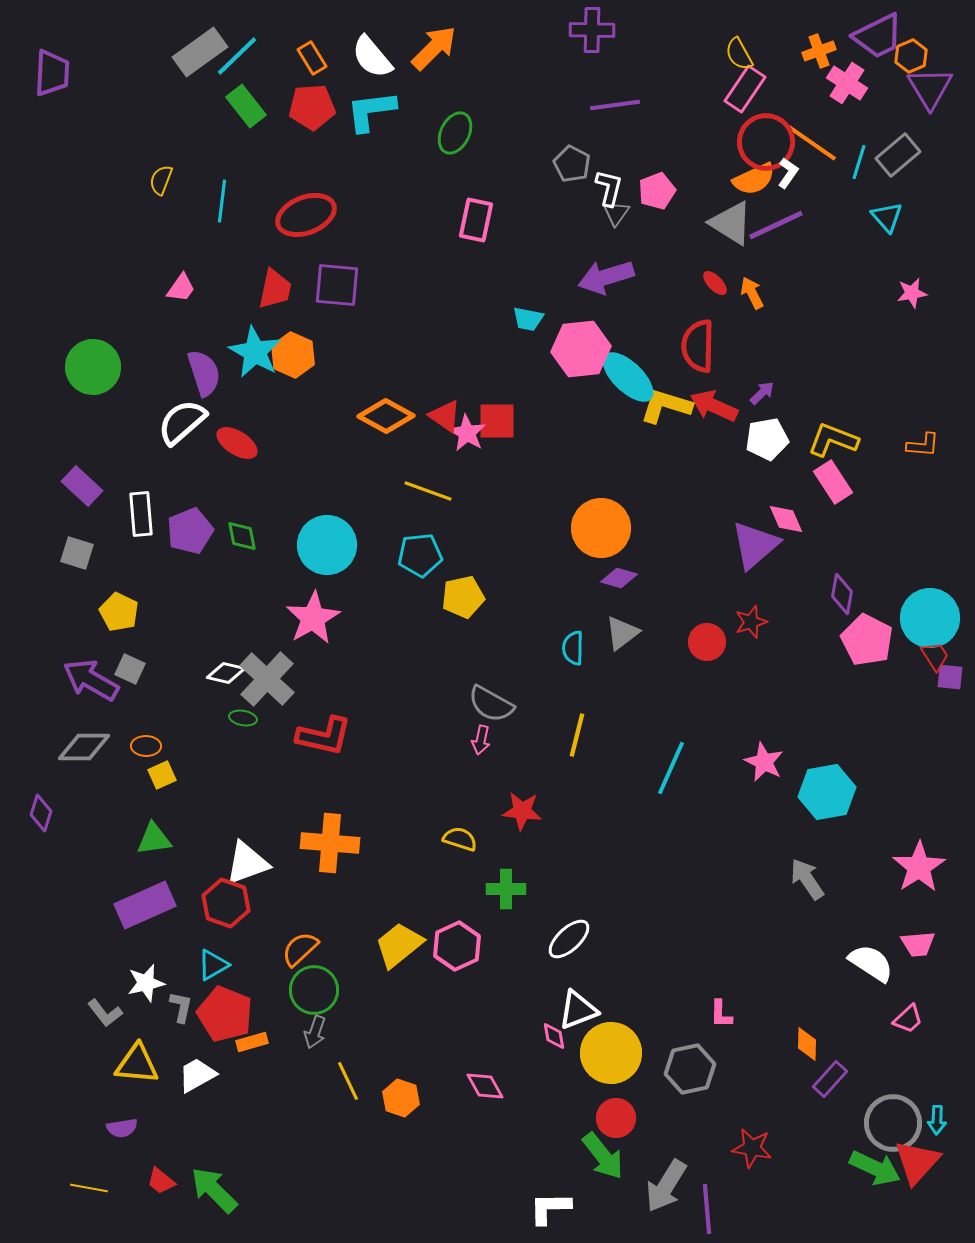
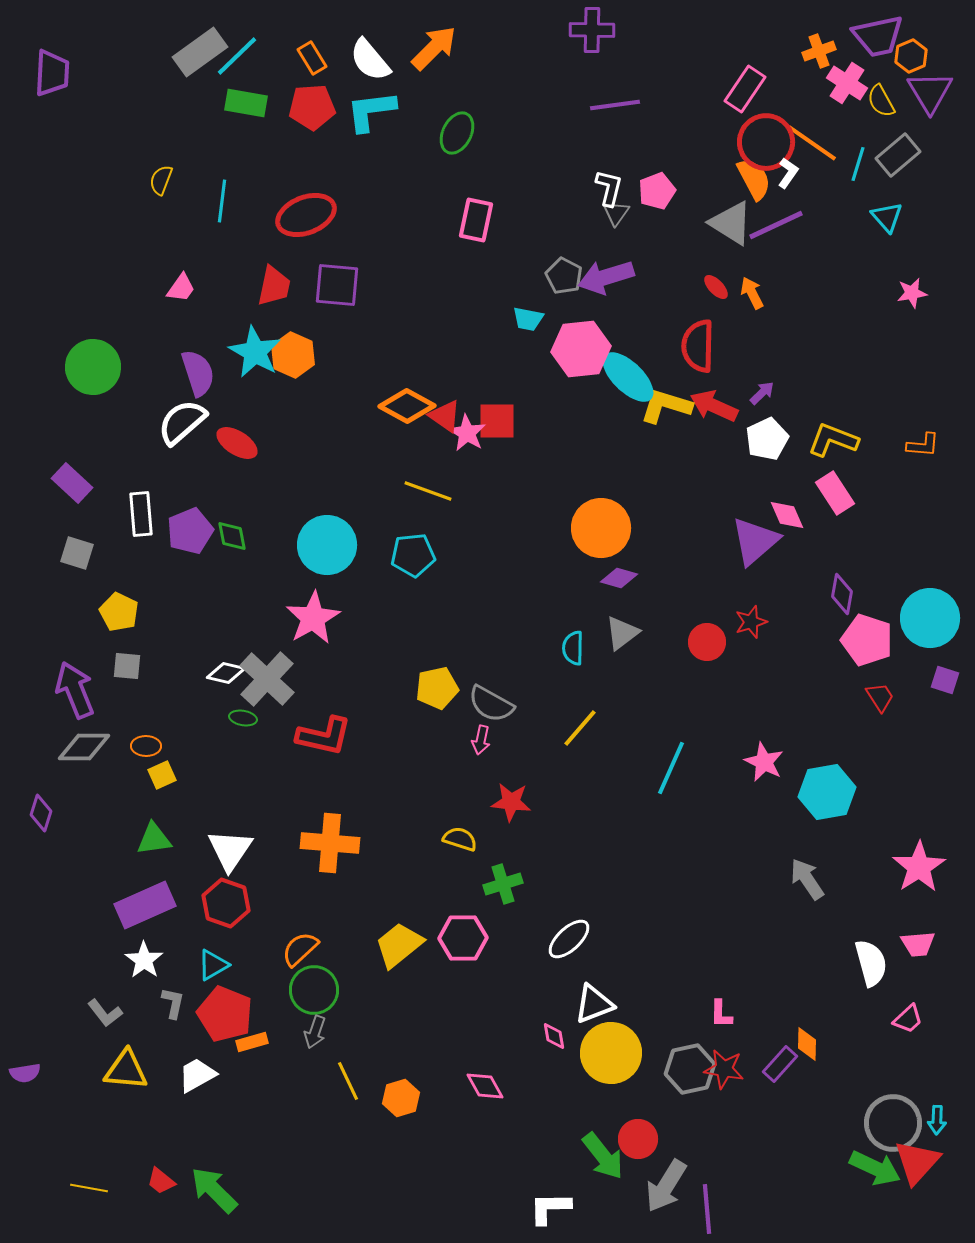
purple trapezoid at (878, 36): rotated 14 degrees clockwise
yellow semicircle at (739, 54): moved 142 px right, 47 px down
white semicircle at (372, 57): moved 2 px left, 3 px down
purple triangle at (930, 88): moved 4 px down
green rectangle at (246, 106): moved 3 px up; rotated 42 degrees counterclockwise
green ellipse at (455, 133): moved 2 px right
cyan line at (859, 162): moved 1 px left, 2 px down
gray pentagon at (572, 164): moved 8 px left, 112 px down
orange semicircle at (754, 179): rotated 93 degrees counterclockwise
red ellipse at (715, 283): moved 1 px right, 4 px down
red trapezoid at (275, 289): moved 1 px left, 3 px up
purple semicircle at (204, 373): moved 6 px left
orange diamond at (386, 416): moved 21 px right, 10 px up
white pentagon at (767, 439): rotated 15 degrees counterclockwise
pink rectangle at (833, 482): moved 2 px right, 11 px down
purple rectangle at (82, 486): moved 10 px left, 3 px up
pink diamond at (786, 519): moved 1 px right, 4 px up
green diamond at (242, 536): moved 10 px left
purple triangle at (755, 545): moved 4 px up
cyan pentagon at (420, 555): moved 7 px left
yellow pentagon at (463, 597): moved 26 px left, 91 px down
pink pentagon at (867, 640): rotated 9 degrees counterclockwise
red trapezoid at (935, 656): moved 55 px left, 41 px down
gray square at (130, 669): moved 3 px left, 3 px up; rotated 20 degrees counterclockwise
purple square at (950, 677): moved 5 px left, 3 px down; rotated 12 degrees clockwise
purple arrow at (91, 680): moved 16 px left, 10 px down; rotated 38 degrees clockwise
yellow line at (577, 735): moved 3 px right, 7 px up; rotated 27 degrees clockwise
red star at (522, 811): moved 11 px left, 9 px up
white triangle at (247, 863): moved 17 px left, 13 px up; rotated 36 degrees counterclockwise
green cross at (506, 889): moved 3 px left, 5 px up; rotated 18 degrees counterclockwise
pink hexagon at (457, 946): moved 6 px right, 8 px up; rotated 24 degrees clockwise
white semicircle at (871, 963): rotated 42 degrees clockwise
white star at (146, 983): moved 2 px left, 23 px up; rotated 24 degrees counterclockwise
gray L-shape at (181, 1007): moved 8 px left, 4 px up
white triangle at (578, 1010): moved 16 px right, 6 px up
yellow triangle at (137, 1064): moved 11 px left, 6 px down
purple rectangle at (830, 1079): moved 50 px left, 15 px up
orange hexagon at (401, 1098): rotated 24 degrees clockwise
red circle at (616, 1118): moved 22 px right, 21 px down
purple semicircle at (122, 1128): moved 97 px left, 55 px up
red star at (752, 1148): moved 28 px left, 79 px up
